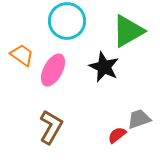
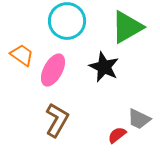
green triangle: moved 1 px left, 4 px up
gray trapezoid: rotated 135 degrees counterclockwise
brown L-shape: moved 6 px right, 7 px up
